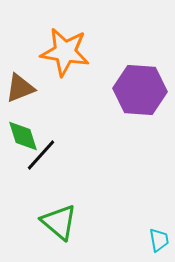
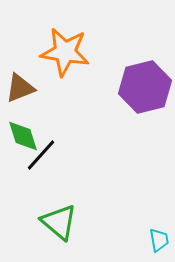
purple hexagon: moved 5 px right, 3 px up; rotated 18 degrees counterclockwise
